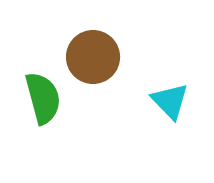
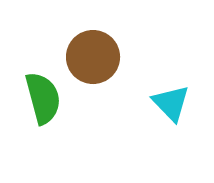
cyan triangle: moved 1 px right, 2 px down
